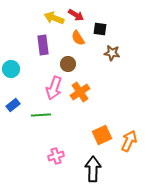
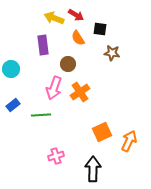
orange square: moved 3 px up
